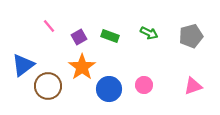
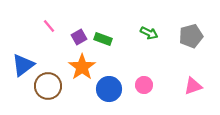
green rectangle: moved 7 px left, 3 px down
